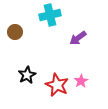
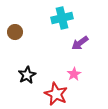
cyan cross: moved 12 px right, 3 px down
purple arrow: moved 2 px right, 5 px down
pink star: moved 7 px left, 7 px up
red star: moved 1 px left, 9 px down
